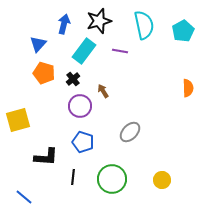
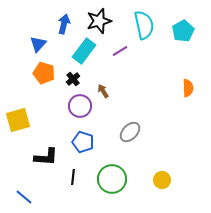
purple line: rotated 42 degrees counterclockwise
